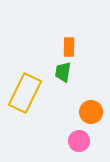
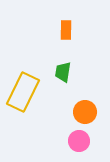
orange rectangle: moved 3 px left, 17 px up
yellow rectangle: moved 2 px left, 1 px up
orange circle: moved 6 px left
